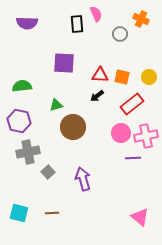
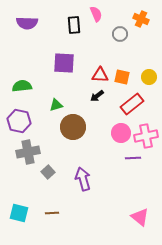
black rectangle: moved 3 px left, 1 px down
